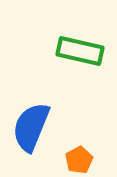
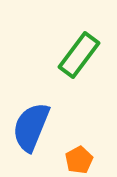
green rectangle: moved 1 px left, 4 px down; rotated 66 degrees counterclockwise
